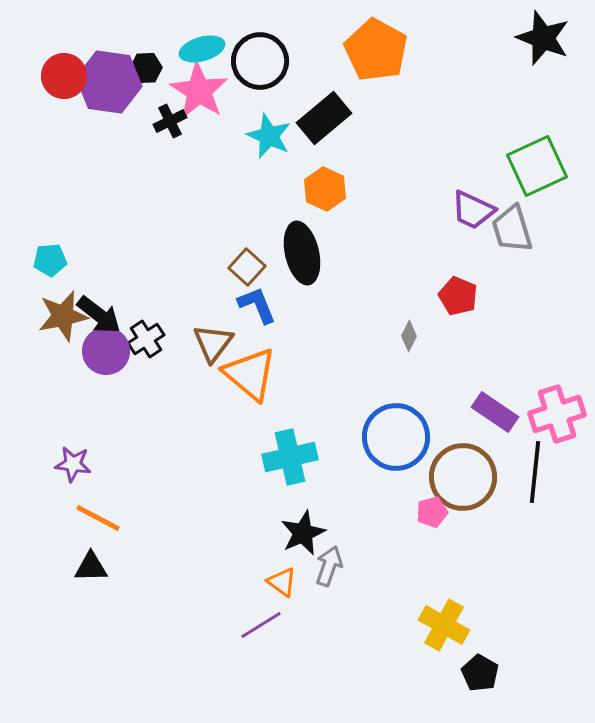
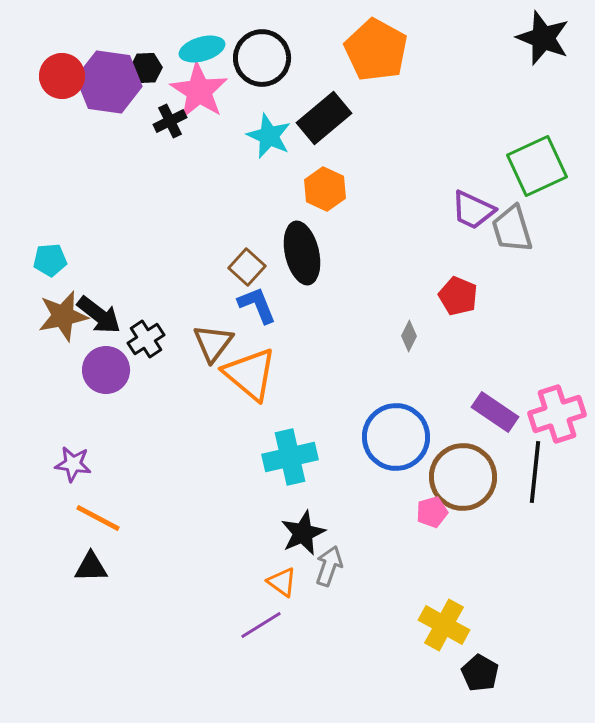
black circle at (260, 61): moved 2 px right, 3 px up
red circle at (64, 76): moved 2 px left
purple circle at (106, 351): moved 19 px down
